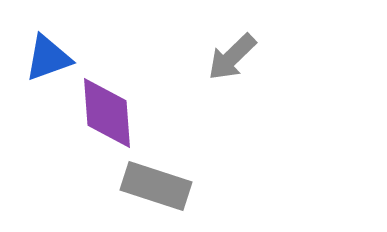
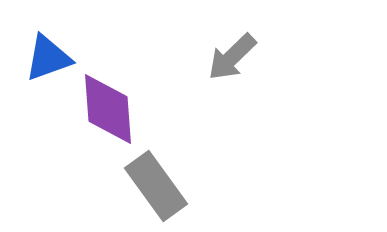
purple diamond: moved 1 px right, 4 px up
gray rectangle: rotated 36 degrees clockwise
